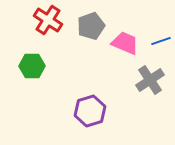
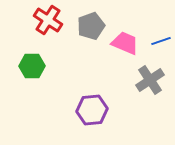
purple hexagon: moved 2 px right, 1 px up; rotated 12 degrees clockwise
